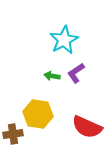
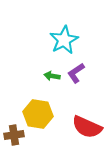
brown cross: moved 1 px right, 1 px down
